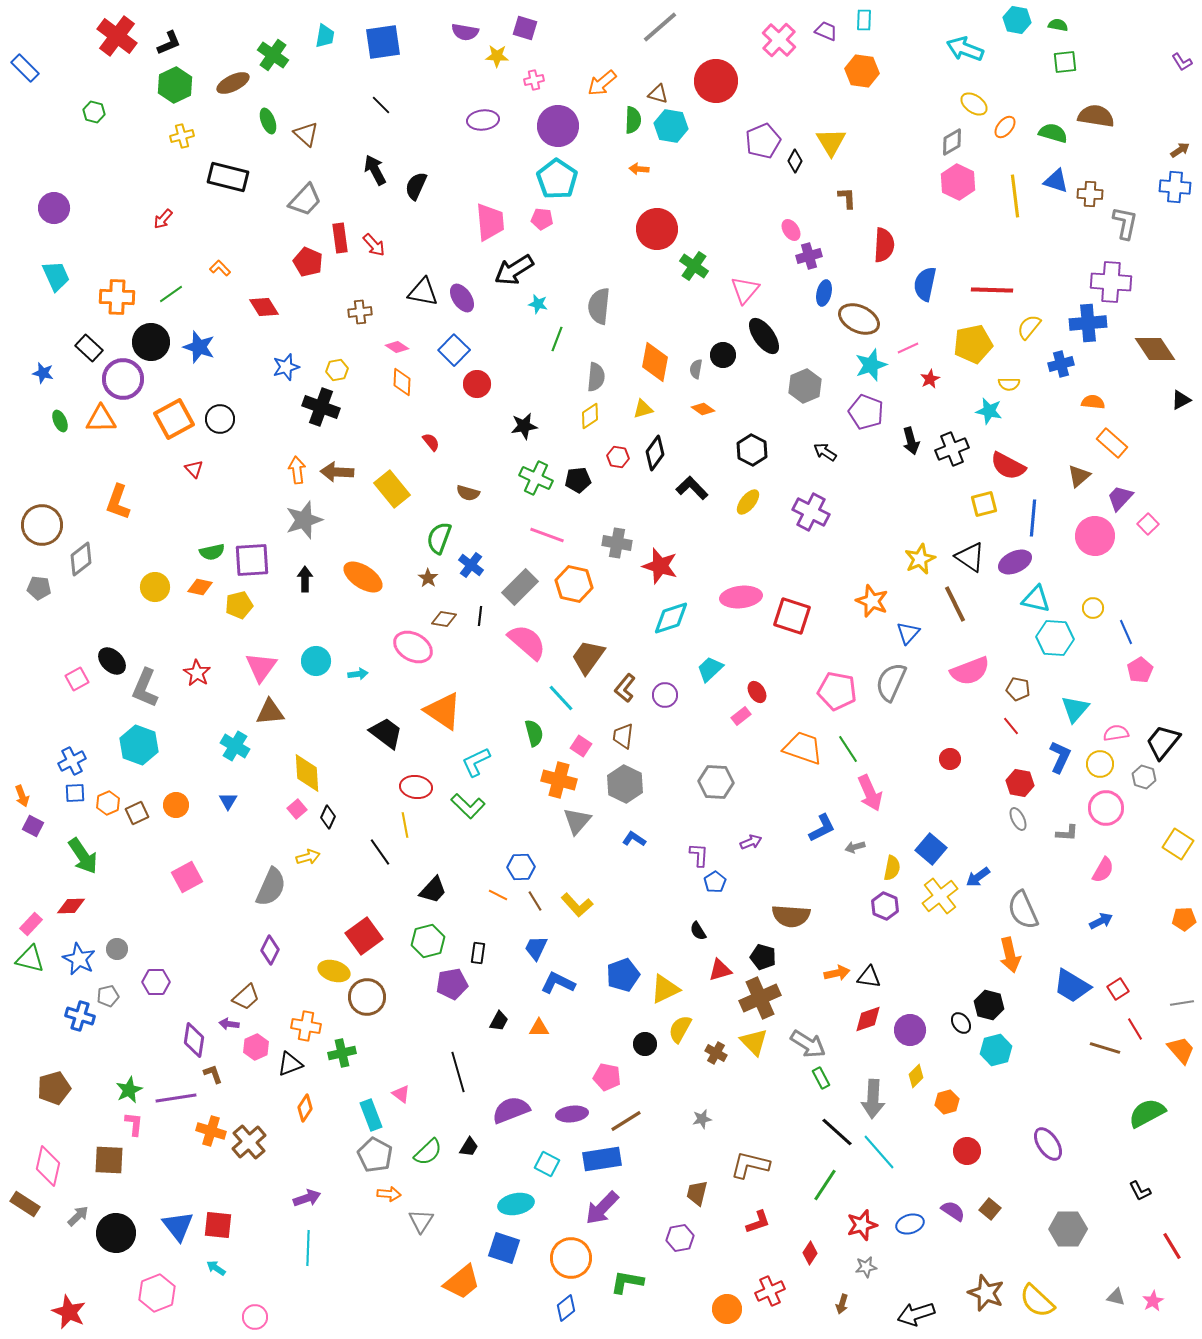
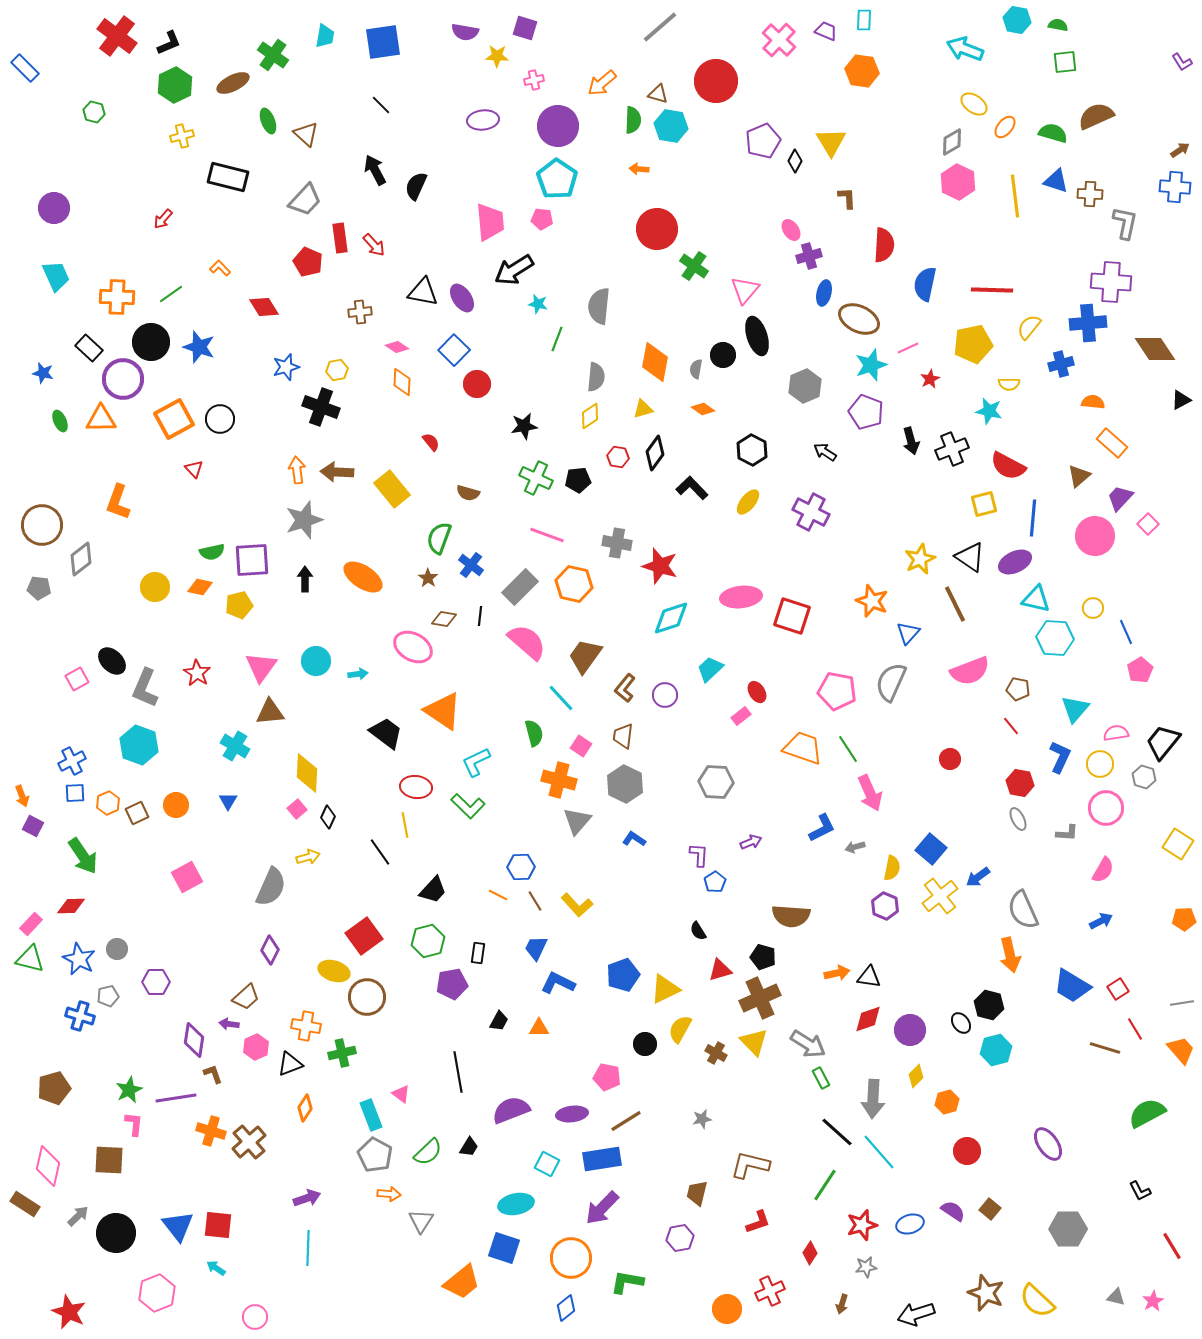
brown semicircle at (1096, 116): rotated 33 degrees counterclockwise
black ellipse at (764, 336): moved 7 px left; rotated 18 degrees clockwise
brown trapezoid at (588, 657): moved 3 px left, 1 px up
yellow diamond at (307, 773): rotated 6 degrees clockwise
black line at (458, 1072): rotated 6 degrees clockwise
